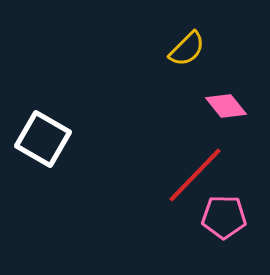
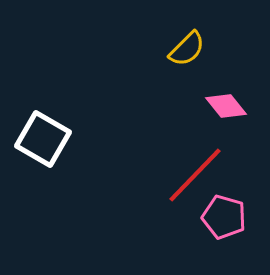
pink pentagon: rotated 15 degrees clockwise
